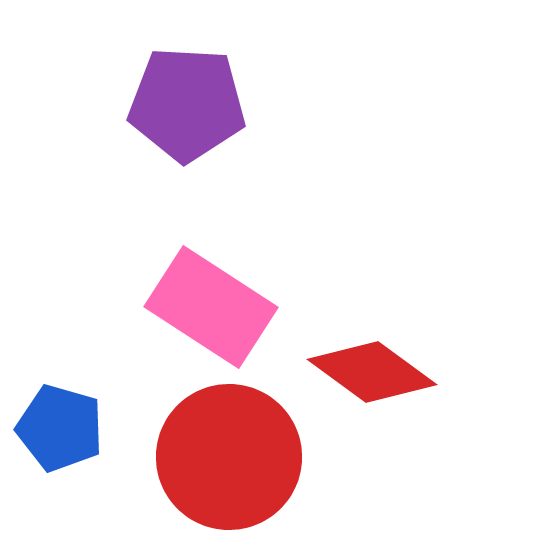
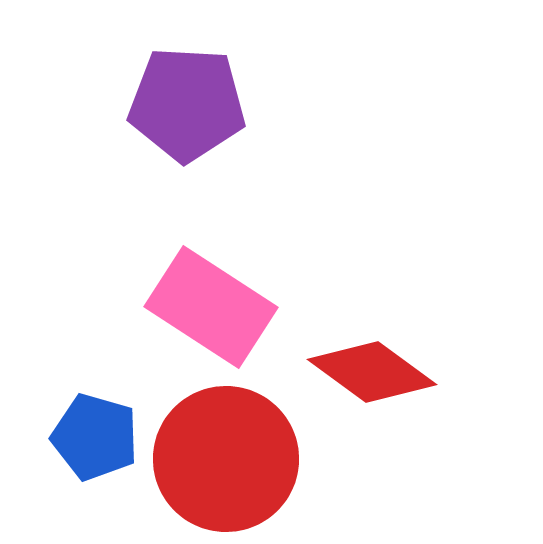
blue pentagon: moved 35 px right, 9 px down
red circle: moved 3 px left, 2 px down
